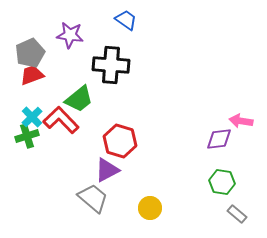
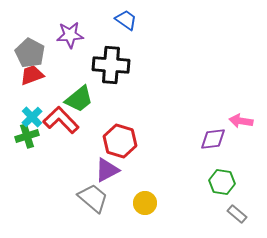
purple star: rotated 12 degrees counterclockwise
gray pentagon: rotated 20 degrees counterclockwise
purple diamond: moved 6 px left
yellow circle: moved 5 px left, 5 px up
